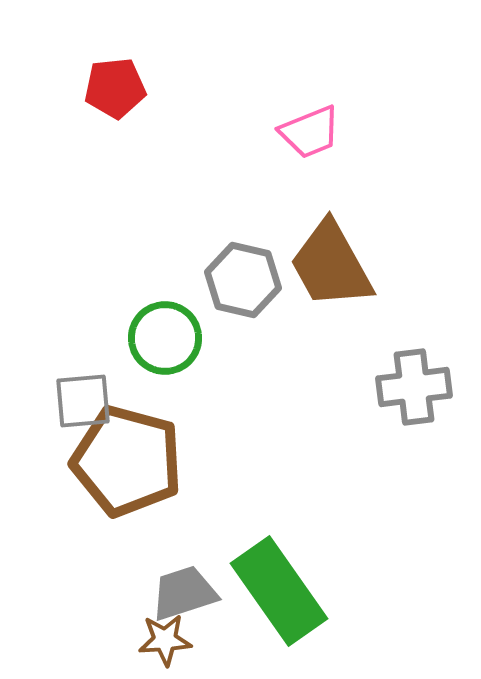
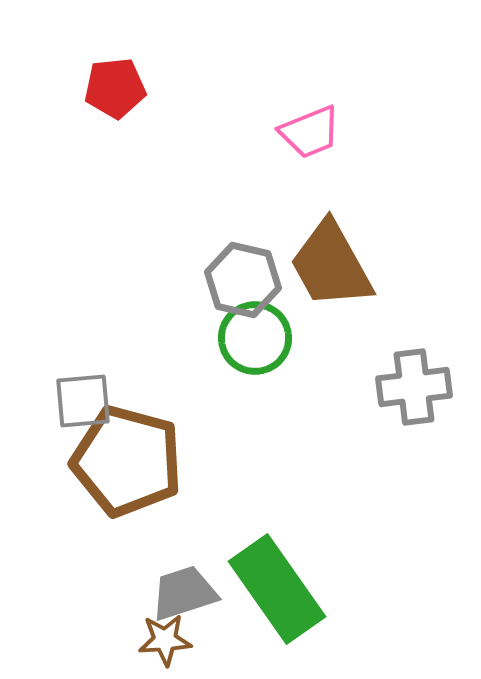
green circle: moved 90 px right
green rectangle: moved 2 px left, 2 px up
